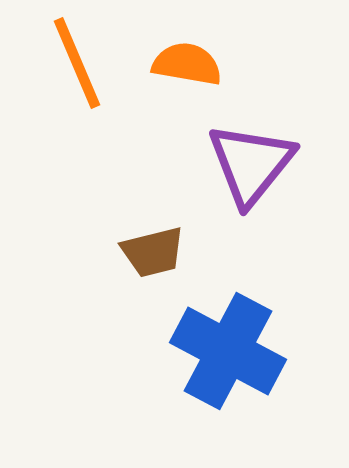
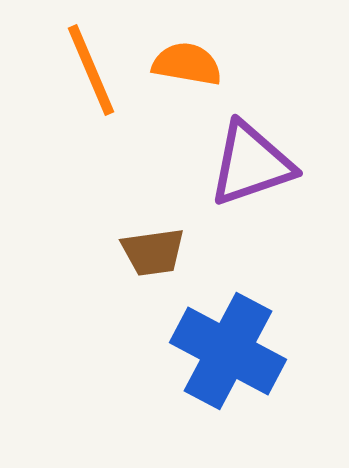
orange line: moved 14 px right, 7 px down
purple triangle: rotated 32 degrees clockwise
brown trapezoid: rotated 6 degrees clockwise
